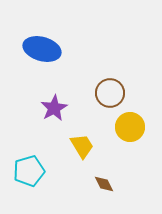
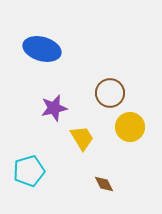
purple star: rotated 16 degrees clockwise
yellow trapezoid: moved 8 px up
